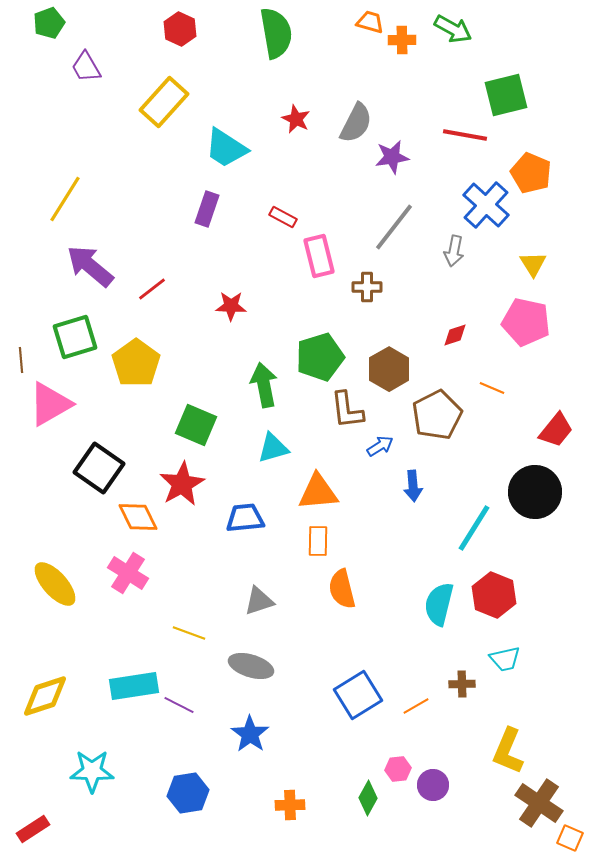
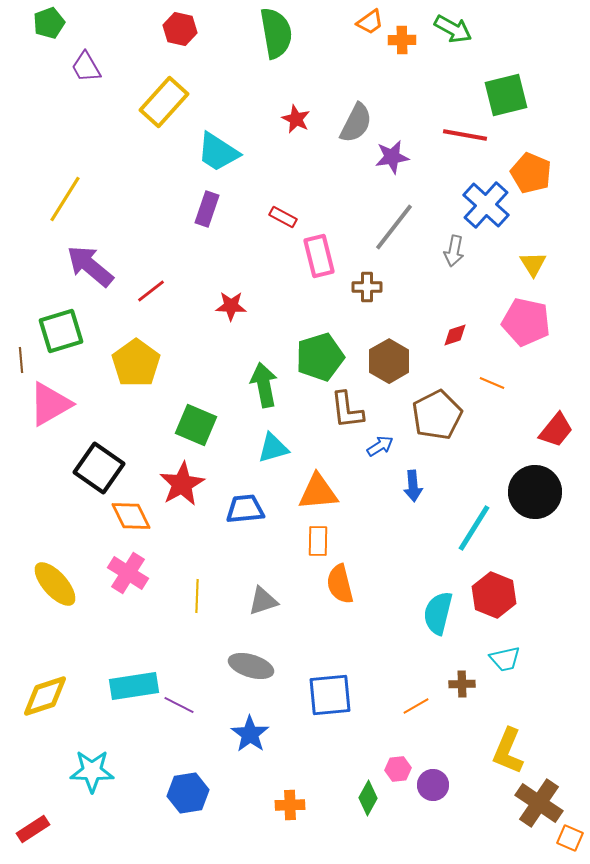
orange trapezoid at (370, 22): rotated 128 degrees clockwise
red hexagon at (180, 29): rotated 12 degrees counterclockwise
cyan trapezoid at (226, 148): moved 8 px left, 4 px down
red line at (152, 289): moved 1 px left, 2 px down
green square at (75, 337): moved 14 px left, 6 px up
brown hexagon at (389, 369): moved 8 px up
orange line at (492, 388): moved 5 px up
orange diamond at (138, 517): moved 7 px left, 1 px up
blue trapezoid at (245, 518): moved 9 px up
orange semicircle at (342, 589): moved 2 px left, 5 px up
gray triangle at (259, 601): moved 4 px right
cyan semicircle at (439, 604): moved 1 px left, 9 px down
yellow line at (189, 633): moved 8 px right, 37 px up; rotated 72 degrees clockwise
blue square at (358, 695): moved 28 px left; rotated 27 degrees clockwise
